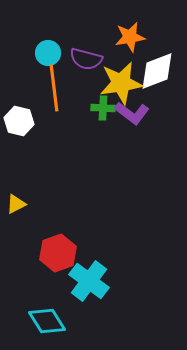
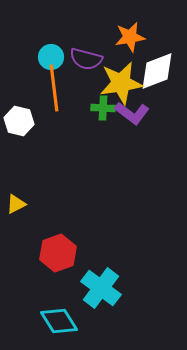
cyan circle: moved 3 px right, 4 px down
cyan cross: moved 12 px right, 7 px down
cyan diamond: moved 12 px right
